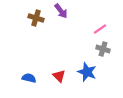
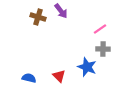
brown cross: moved 2 px right, 1 px up
gray cross: rotated 16 degrees counterclockwise
blue star: moved 5 px up
